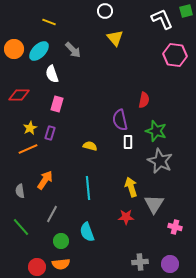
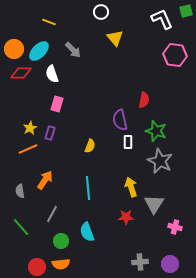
white circle: moved 4 px left, 1 px down
red diamond: moved 2 px right, 22 px up
yellow semicircle: rotated 96 degrees clockwise
